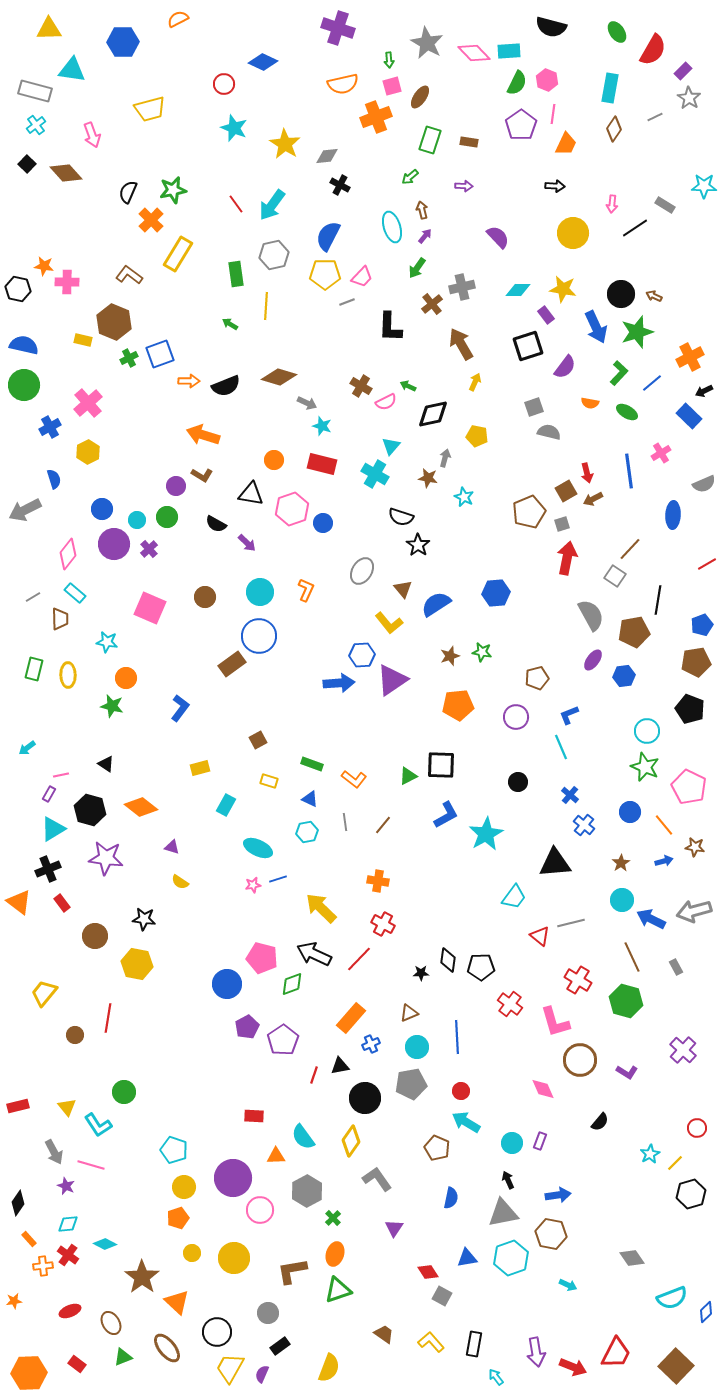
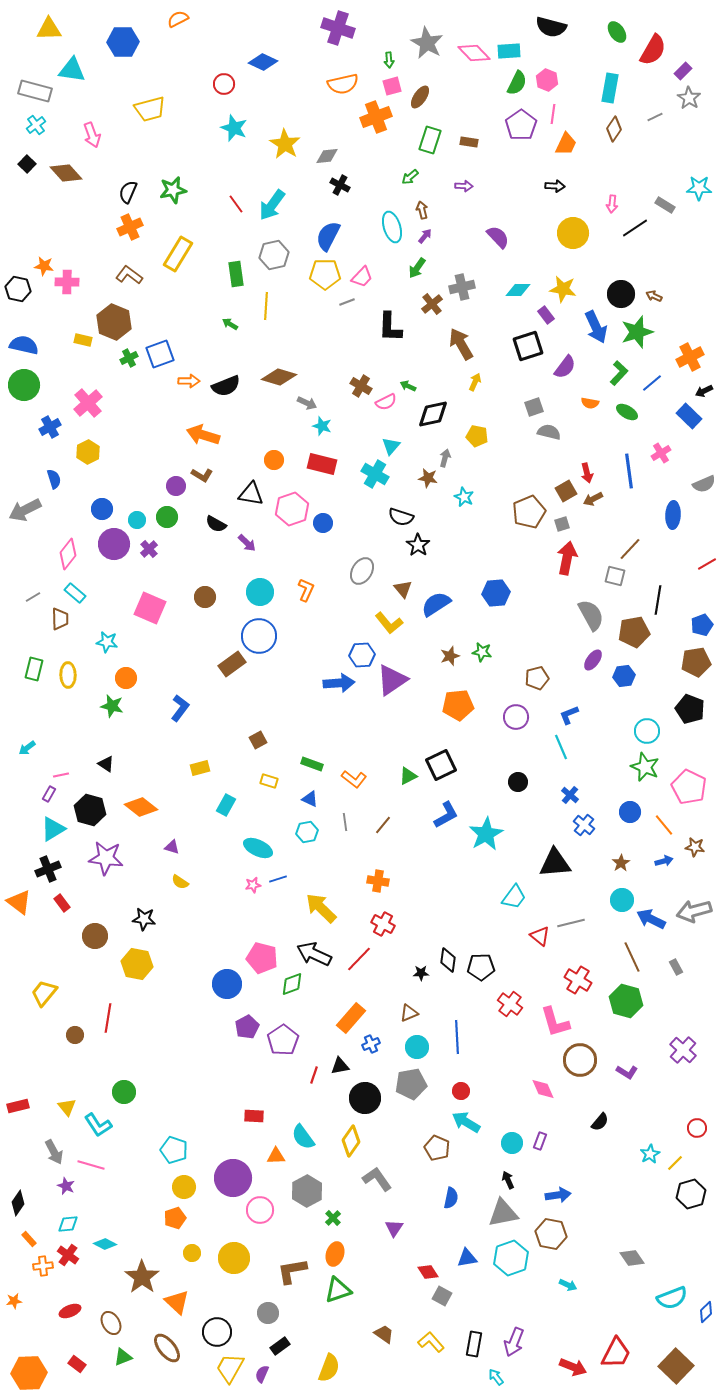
cyan star at (704, 186): moved 5 px left, 2 px down
orange cross at (151, 220): moved 21 px left, 7 px down; rotated 20 degrees clockwise
gray square at (615, 576): rotated 20 degrees counterclockwise
black square at (441, 765): rotated 28 degrees counterclockwise
orange pentagon at (178, 1218): moved 3 px left
purple arrow at (536, 1352): moved 22 px left, 10 px up; rotated 32 degrees clockwise
